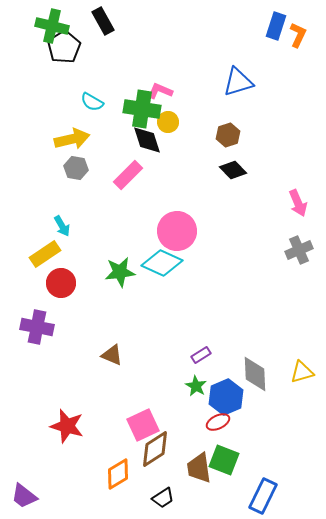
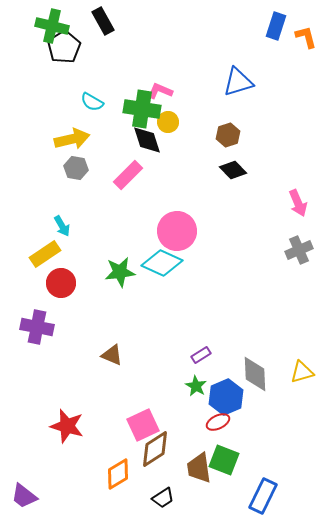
orange L-shape at (298, 35): moved 8 px right, 2 px down; rotated 40 degrees counterclockwise
